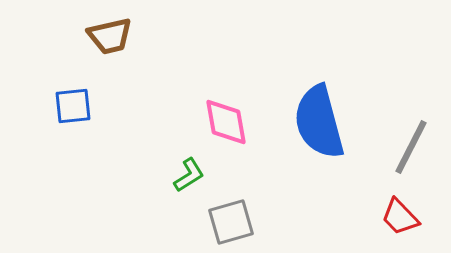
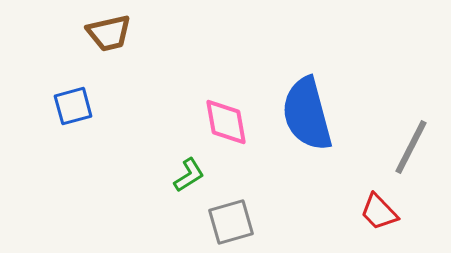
brown trapezoid: moved 1 px left, 3 px up
blue square: rotated 9 degrees counterclockwise
blue semicircle: moved 12 px left, 8 px up
red trapezoid: moved 21 px left, 5 px up
